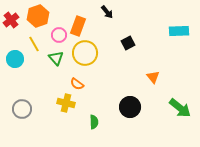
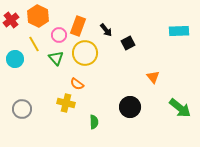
black arrow: moved 1 px left, 18 px down
orange hexagon: rotated 15 degrees counterclockwise
